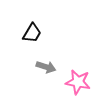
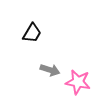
gray arrow: moved 4 px right, 3 px down
